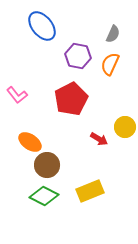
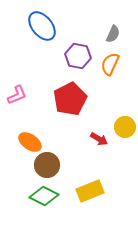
pink L-shape: rotated 75 degrees counterclockwise
red pentagon: moved 1 px left
